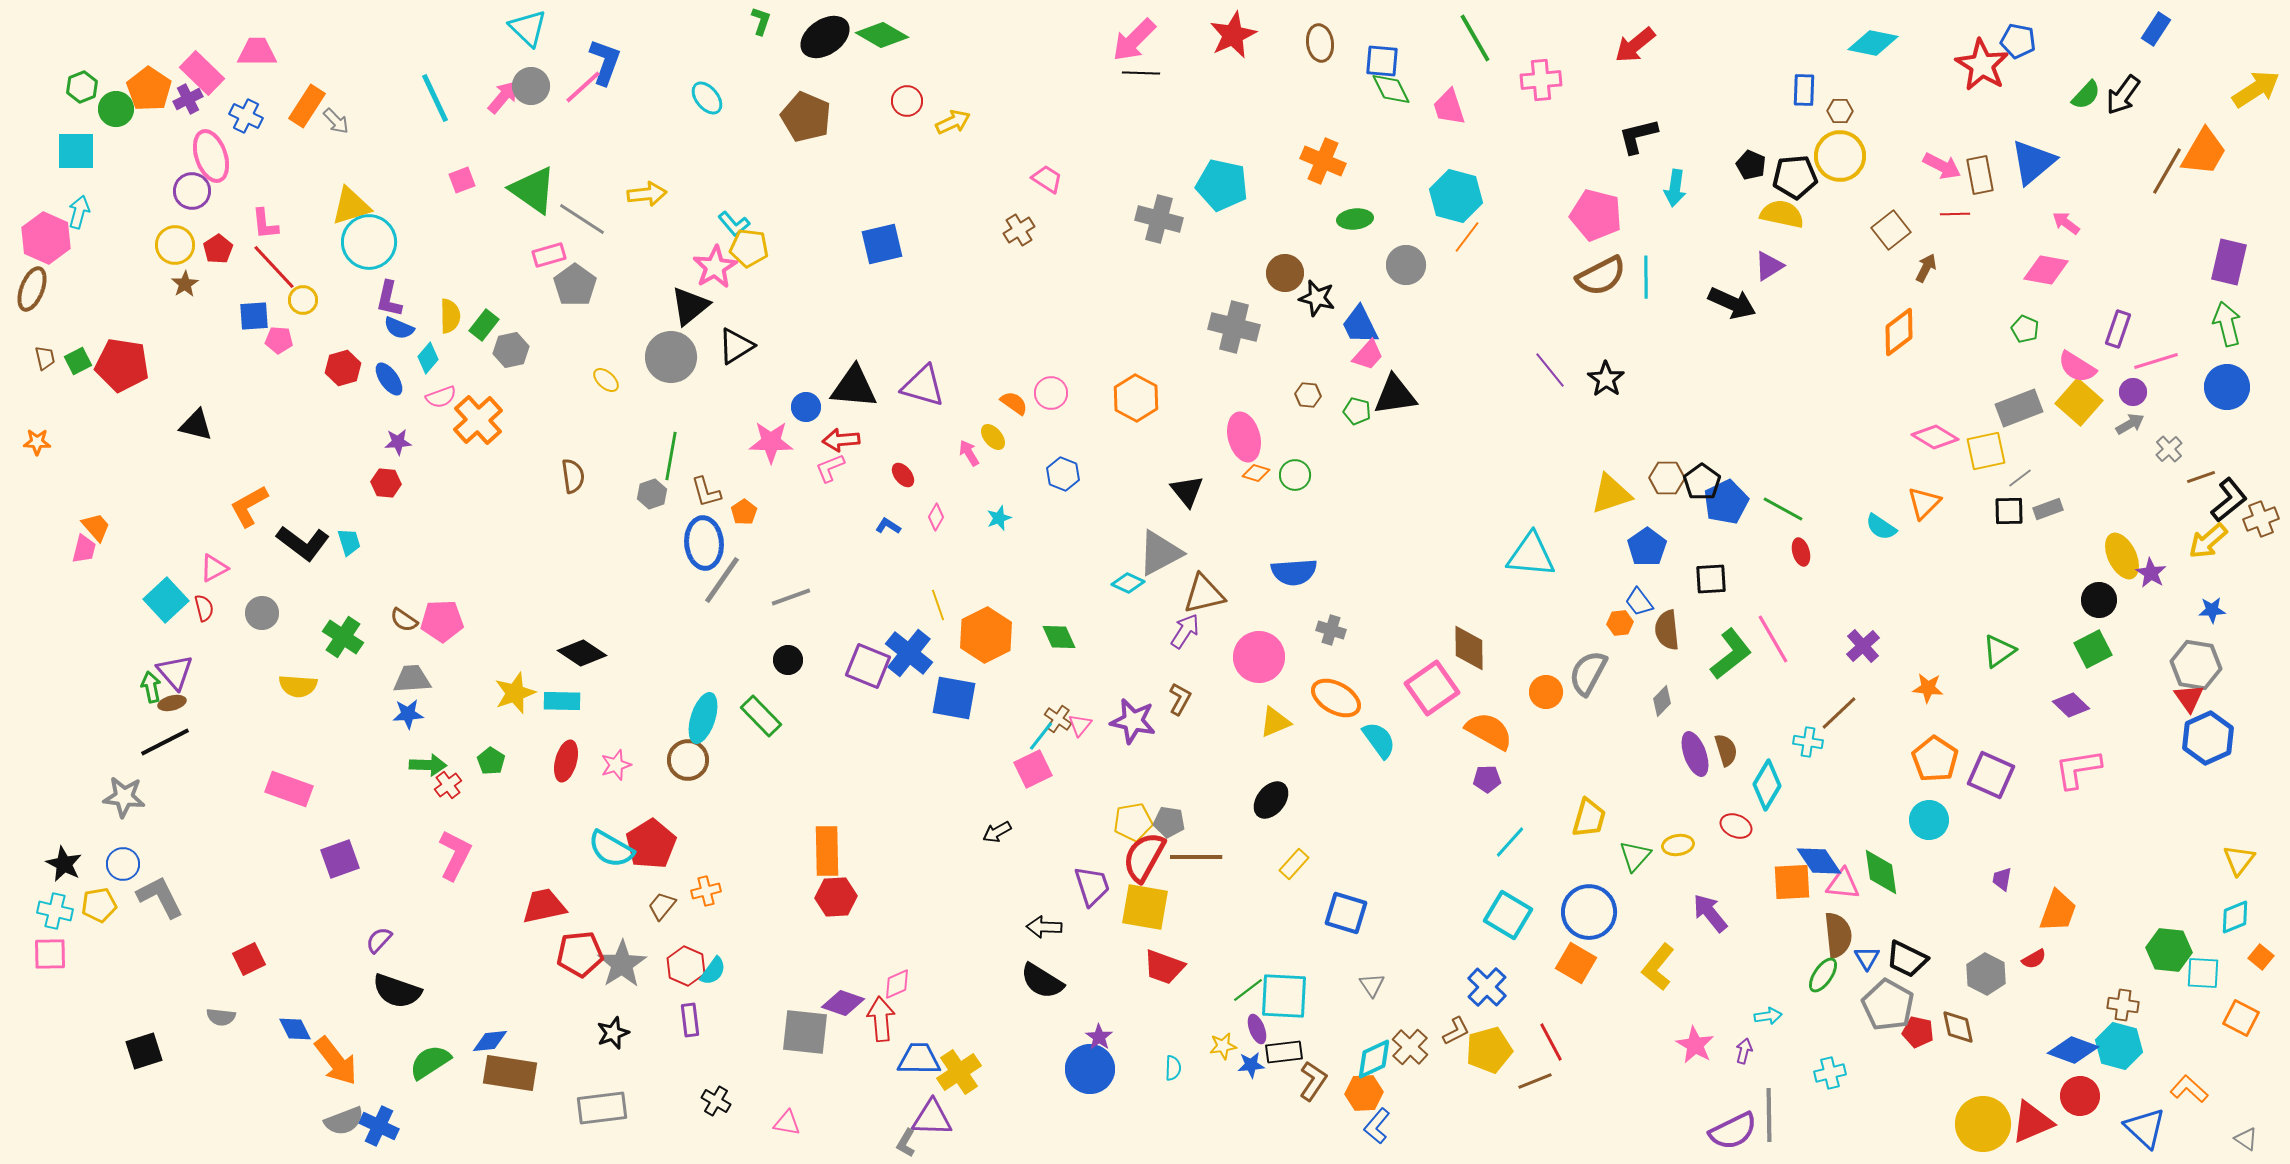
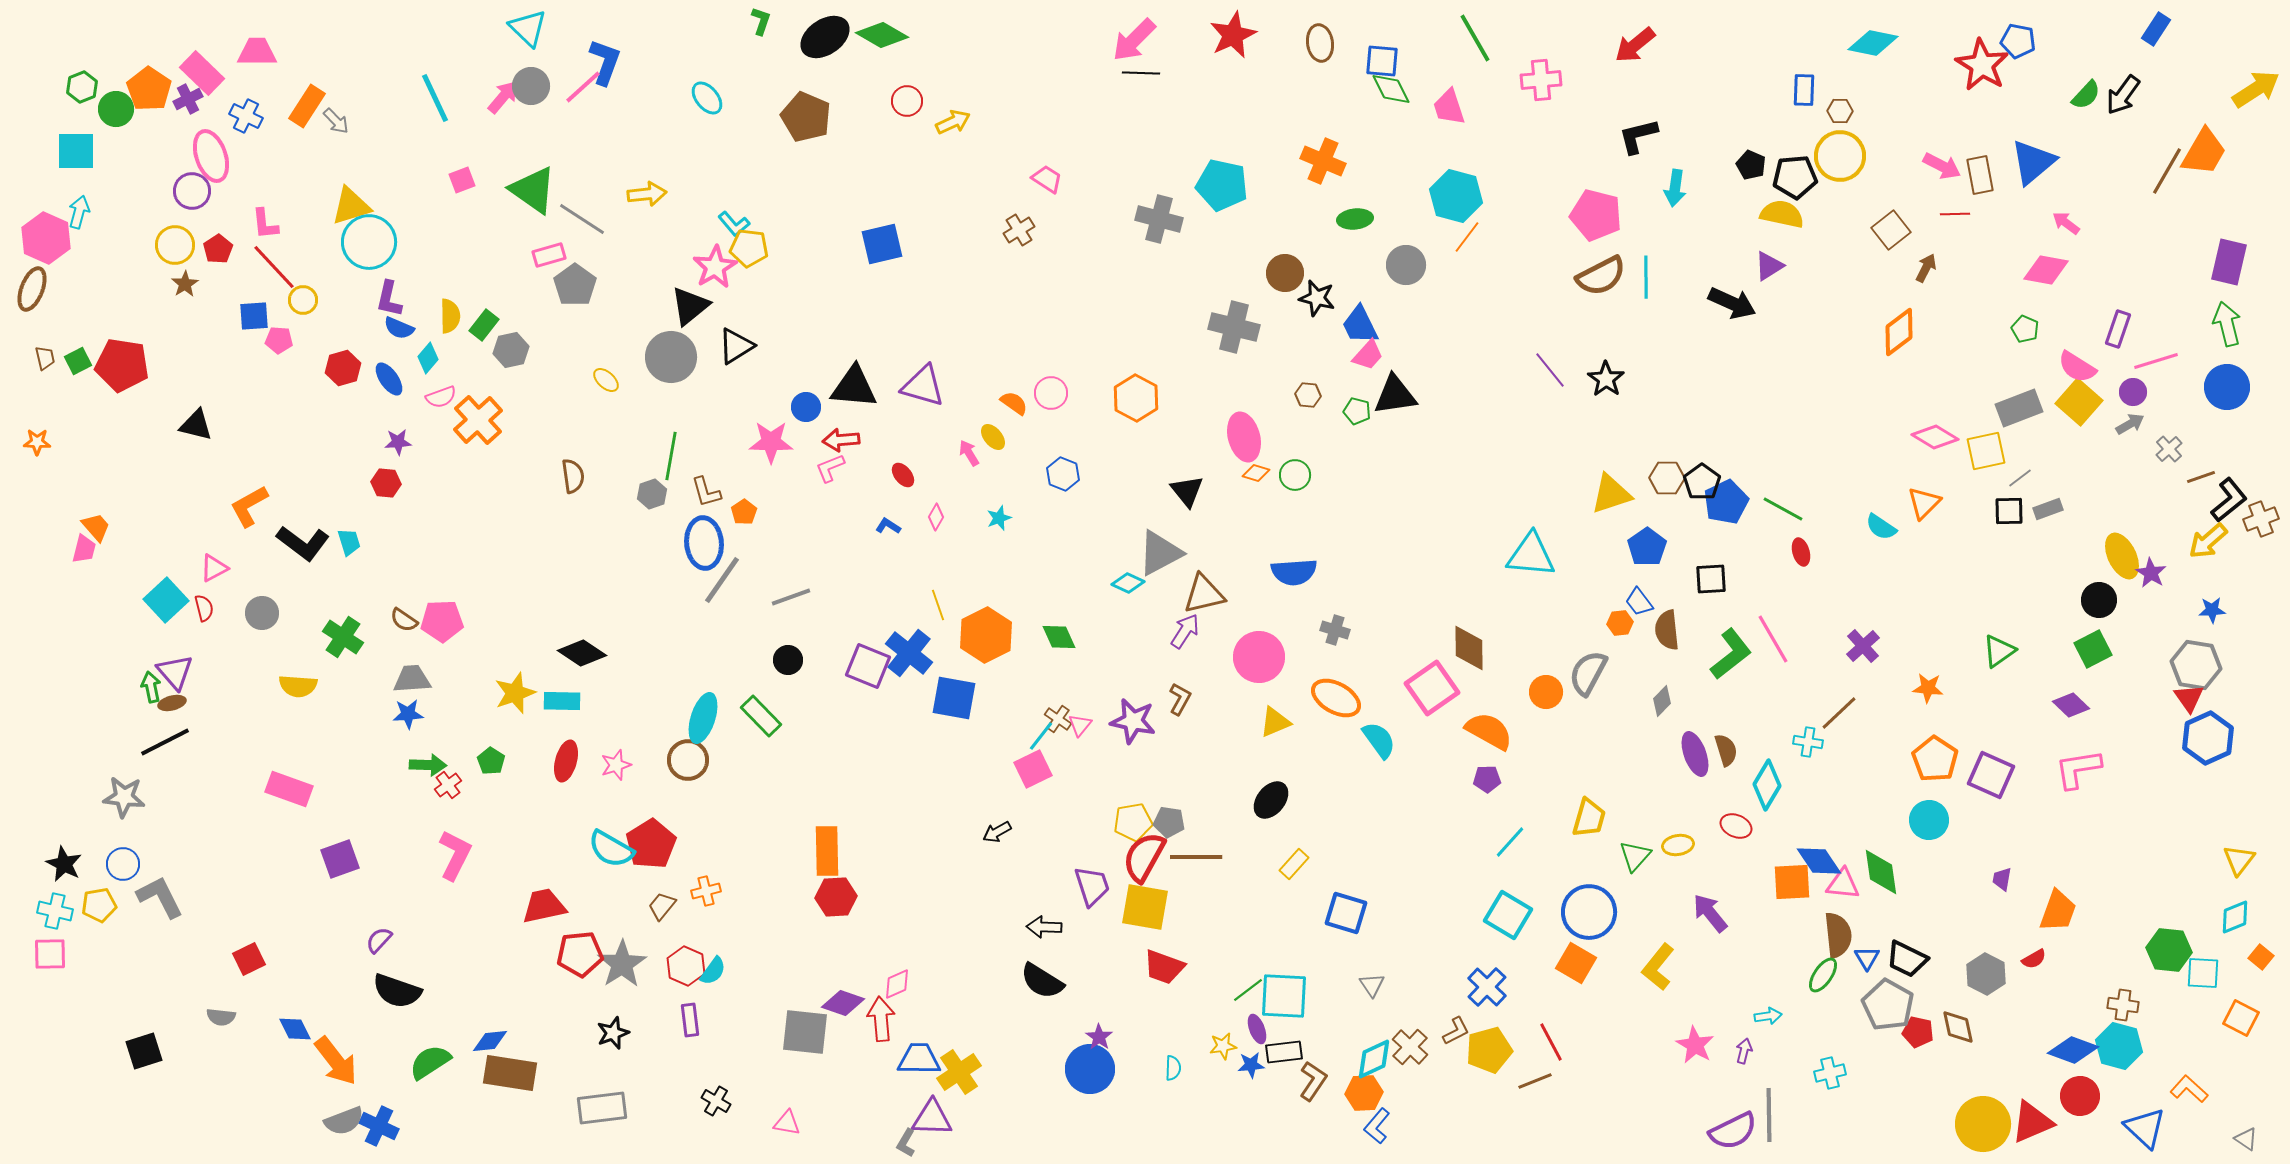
gray cross at (1331, 630): moved 4 px right
